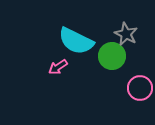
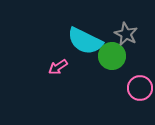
cyan semicircle: moved 9 px right
